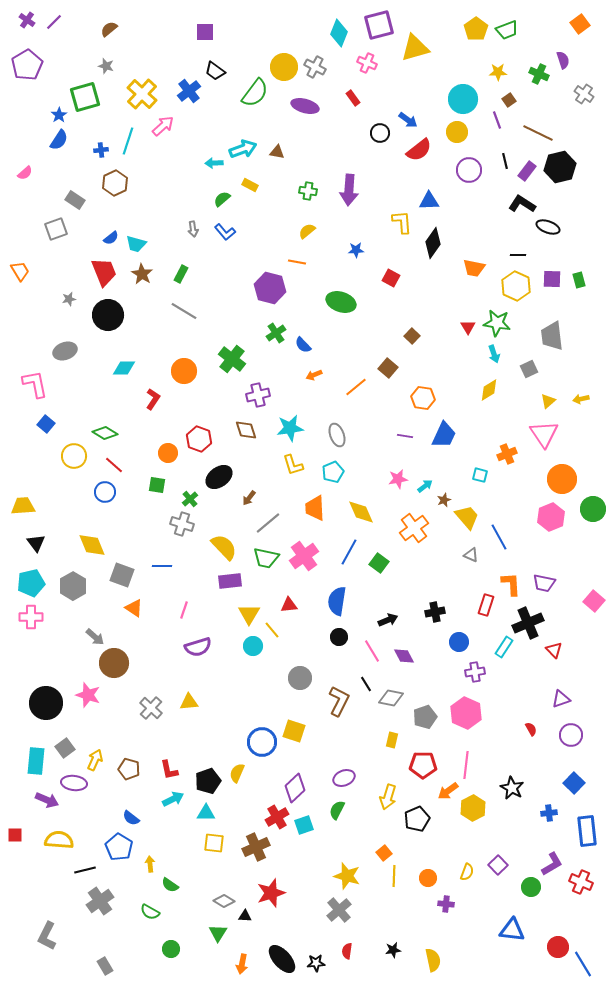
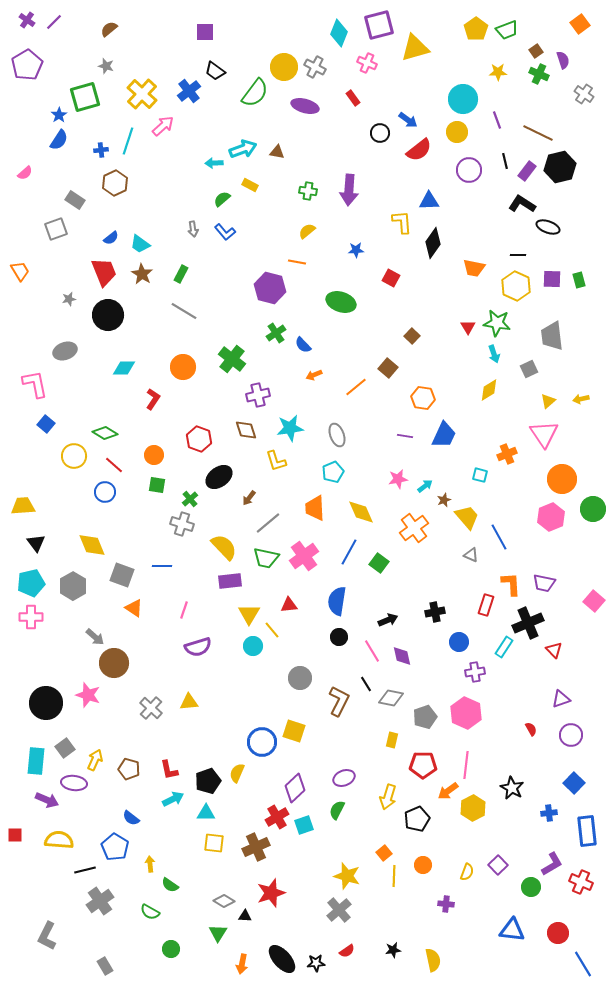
brown square at (509, 100): moved 27 px right, 49 px up
cyan trapezoid at (136, 244): moved 4 px right; rotated 20 degrees clockwise
orange circle at (184, 371): moved 1 px left, 4 px up
orange circle at (168, 453): moved 14 px left, 2 px down
yellow L-shape at (293, 465): moved 17 px left, 4 px up
purple diamond at (404, 656): moved 2 px left; rotated 15 degrees clockwise
blue pentagon at (119, 847): moved 4 px left
orange circle at (428, 878): moved 5 px left, 13 px up
red circle at (558, 947): moved 14 px up
red semicircle at (347, 951): rotated 133 degrees counterclockwise
